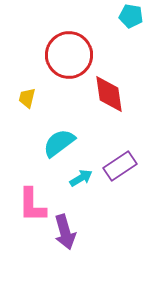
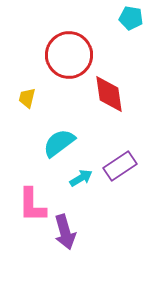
cyan pentagon: moved 2 px down
